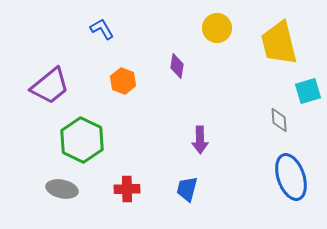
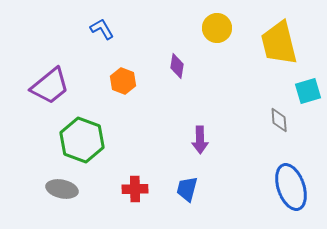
green hexagon: rotated 6 degrees counterclockwise
blue ellipse: moved 10 px down
red cross: moved 8 px right
